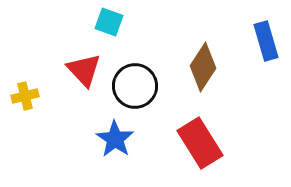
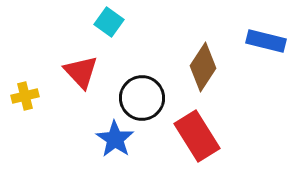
cyan square: rotated 16 degrees clockwise
blue rectangle: rotated 60 degrees counterclockwise
red triangle: moved 3 px left, 2 px down
black circle: moved 7 px right, 12 px down
red rectangle: moved 3 px left, 7 px up
